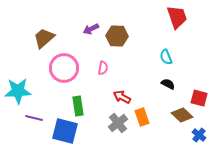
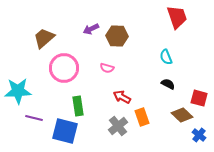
pink semicircle: moved 4 px right; rotated 96 degrees clockwise
gray cross: moved 3 px down
